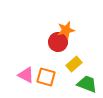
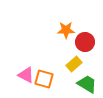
orange star: rotated 12 degrees clockwise
red circle: moved 27 px right
orange square: moved 2 px left, 2 px down
green trapezoid: rotated 10 degrees clockwise
